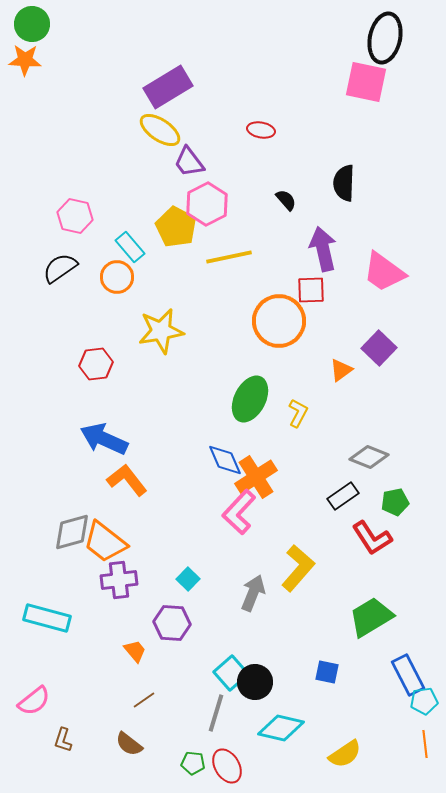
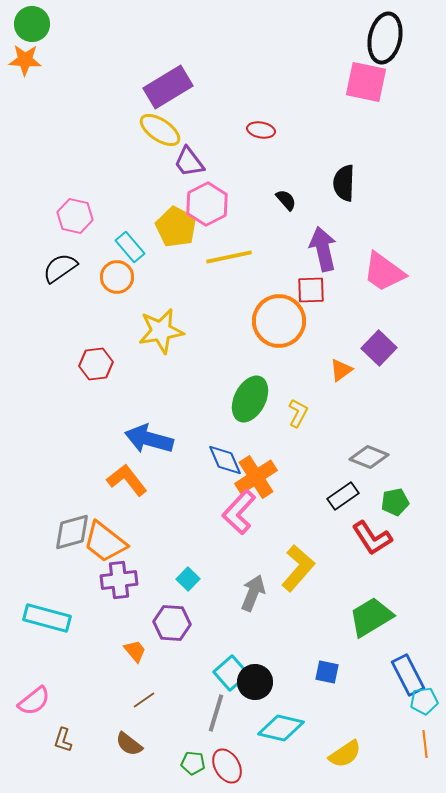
blue arrow at (104, 439): moved 45 px right; rotated 9 degrees counterclockwise
